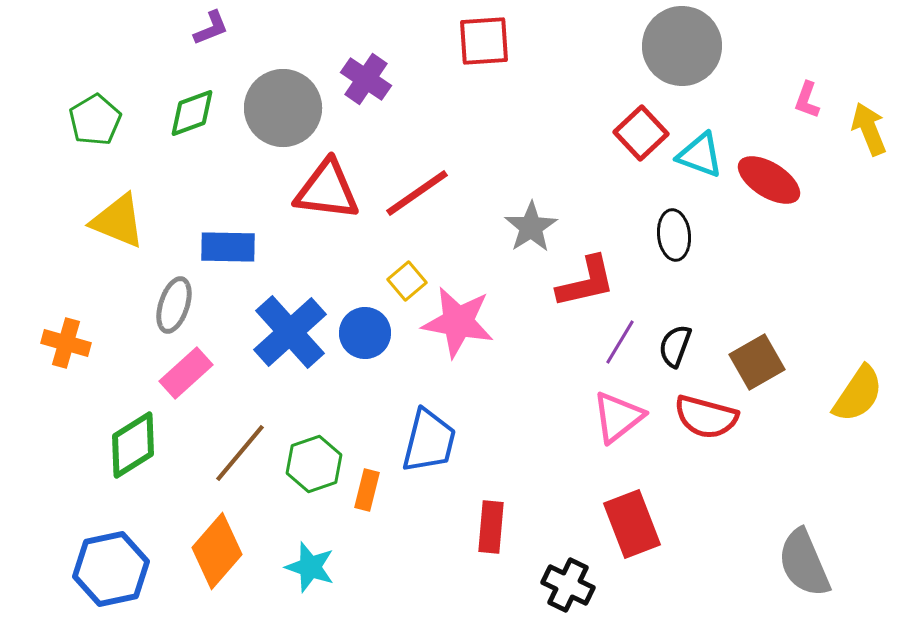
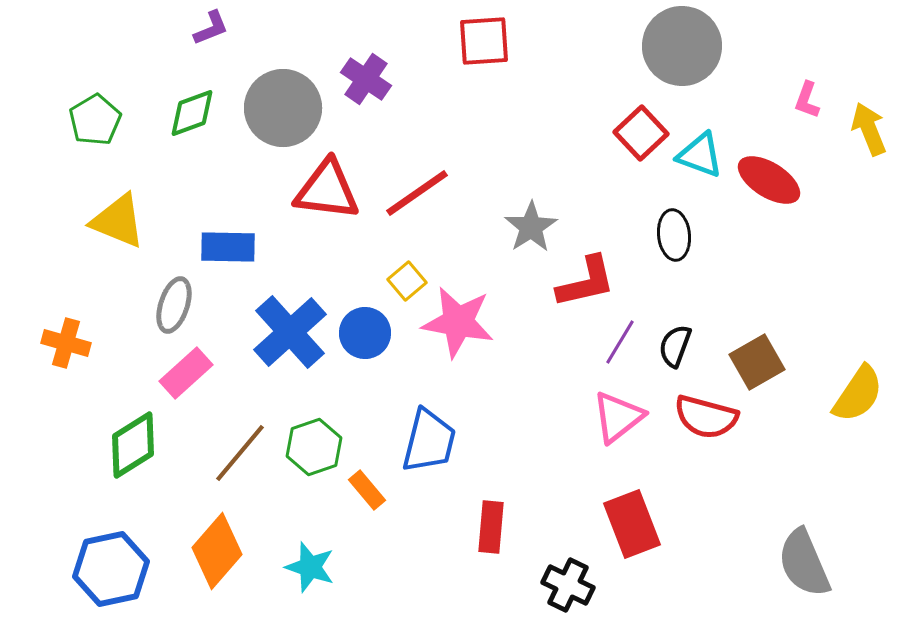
green hexagon at (314, 464): moved 17 px up
orange rectangle at (367, 490): rotated 54 degrees counterclockwise
